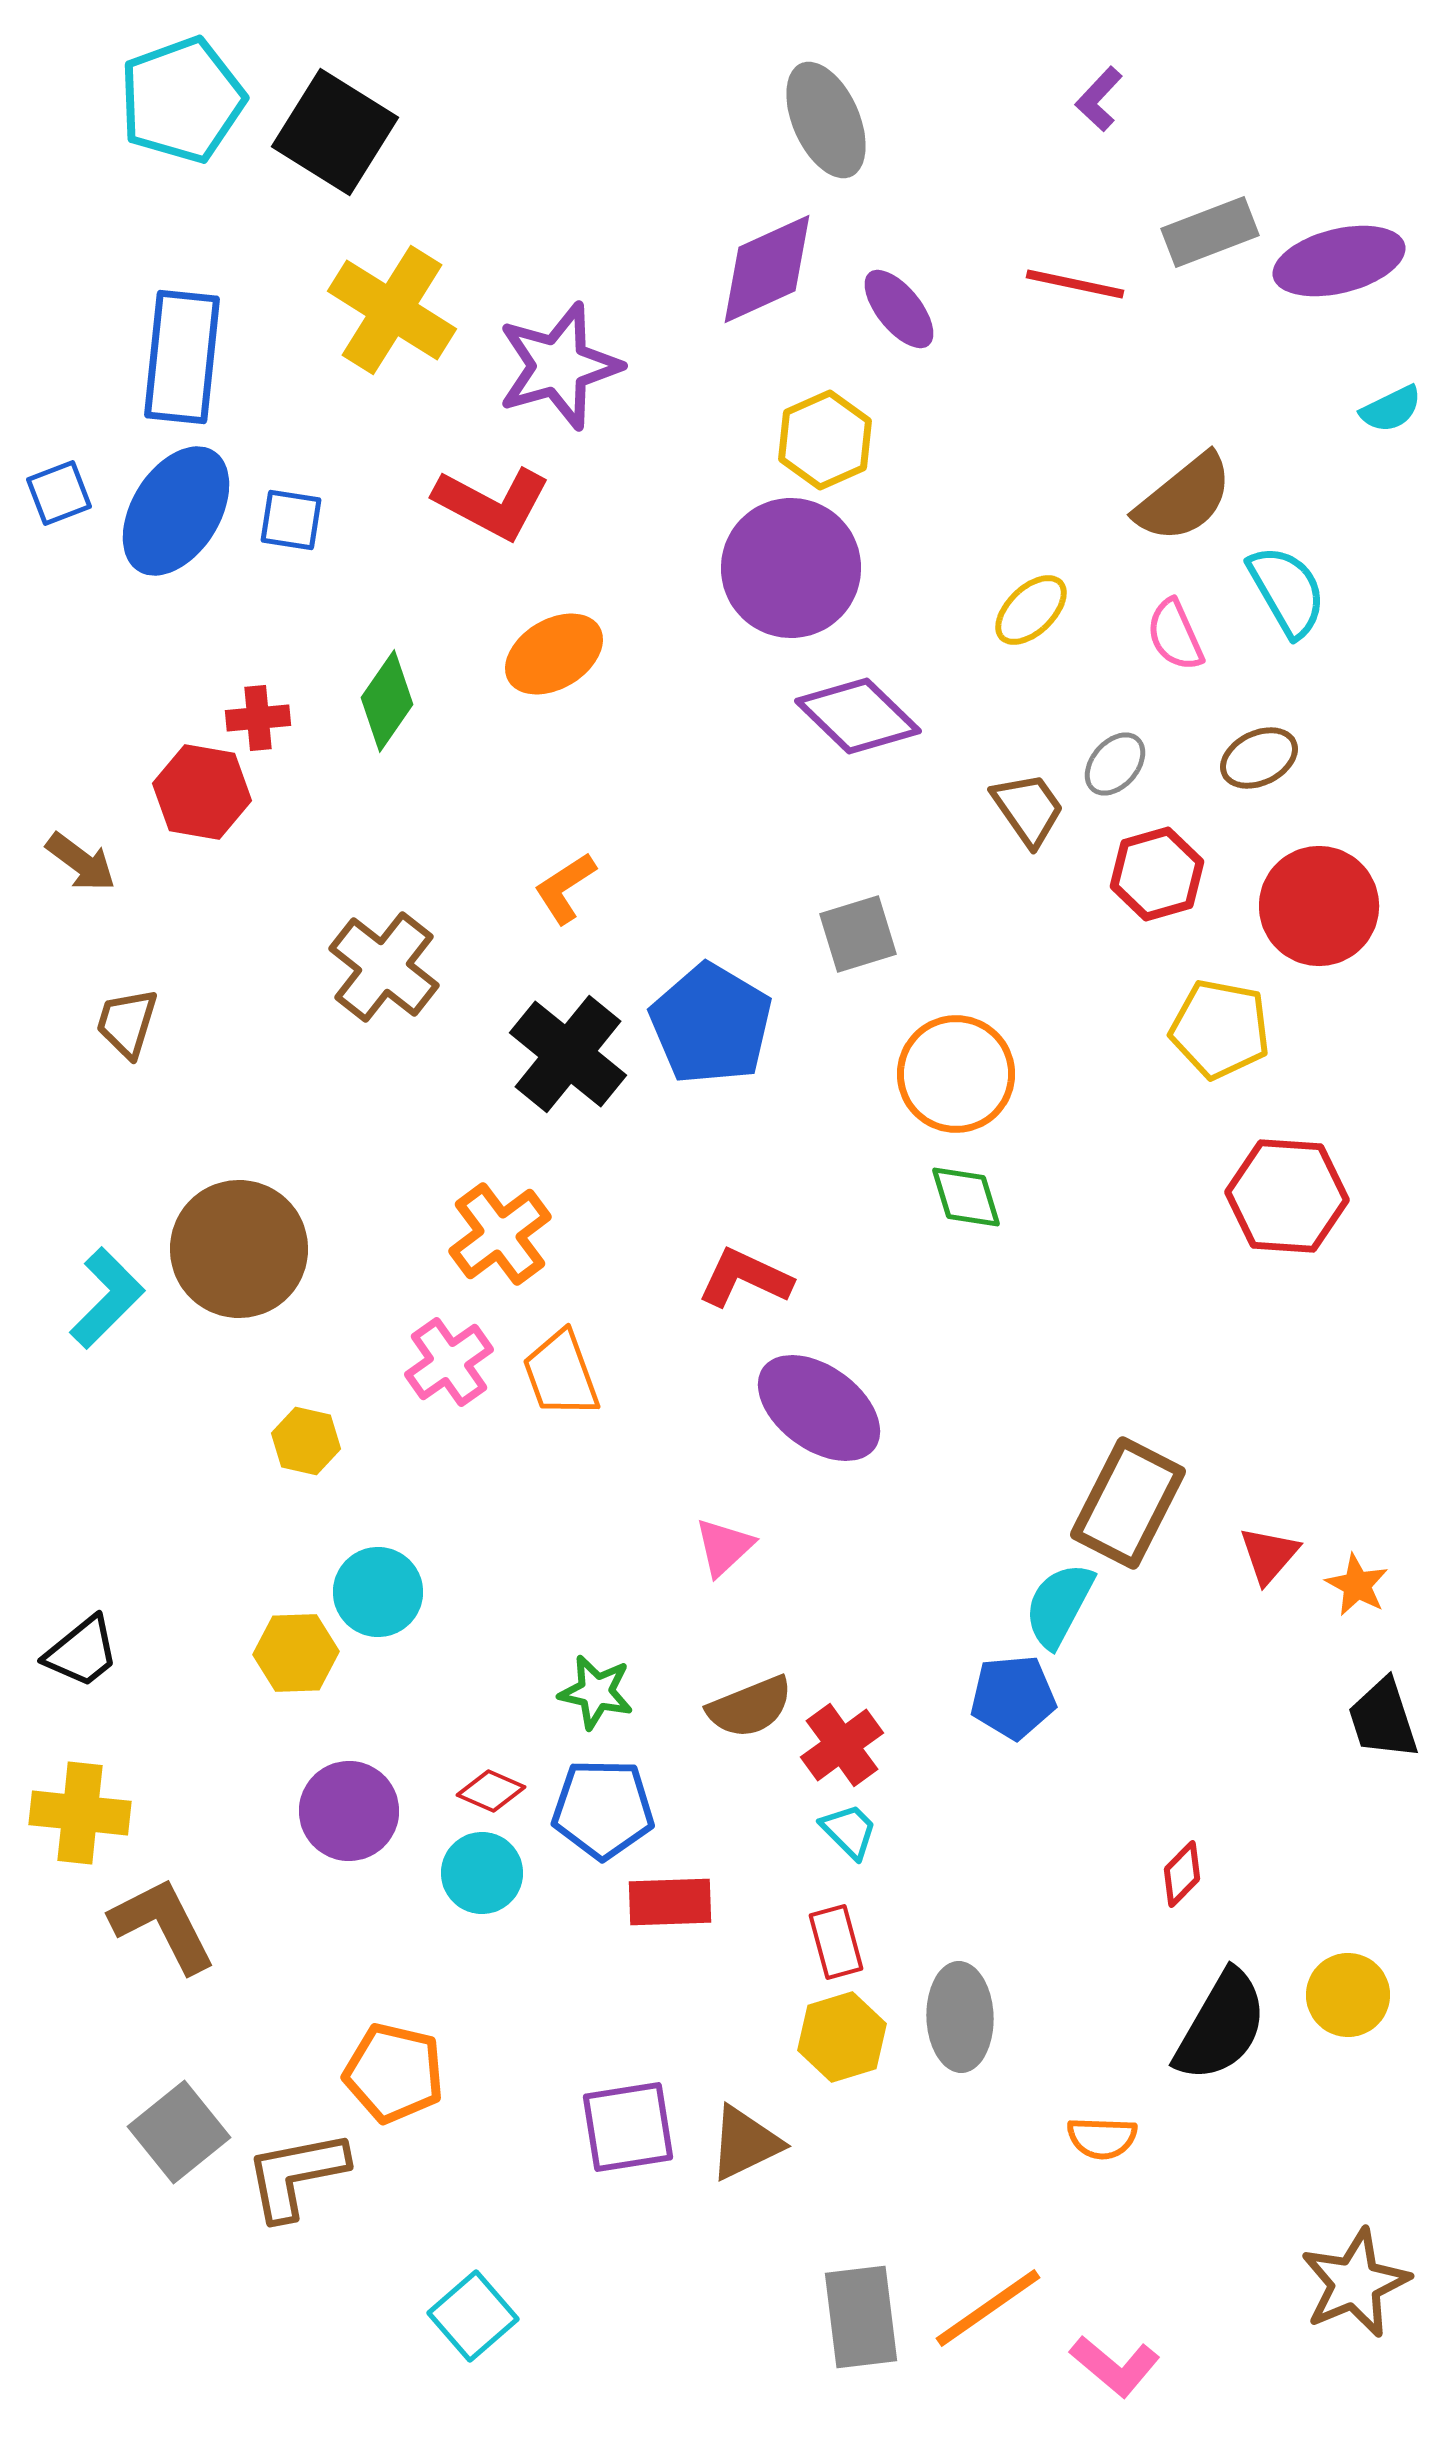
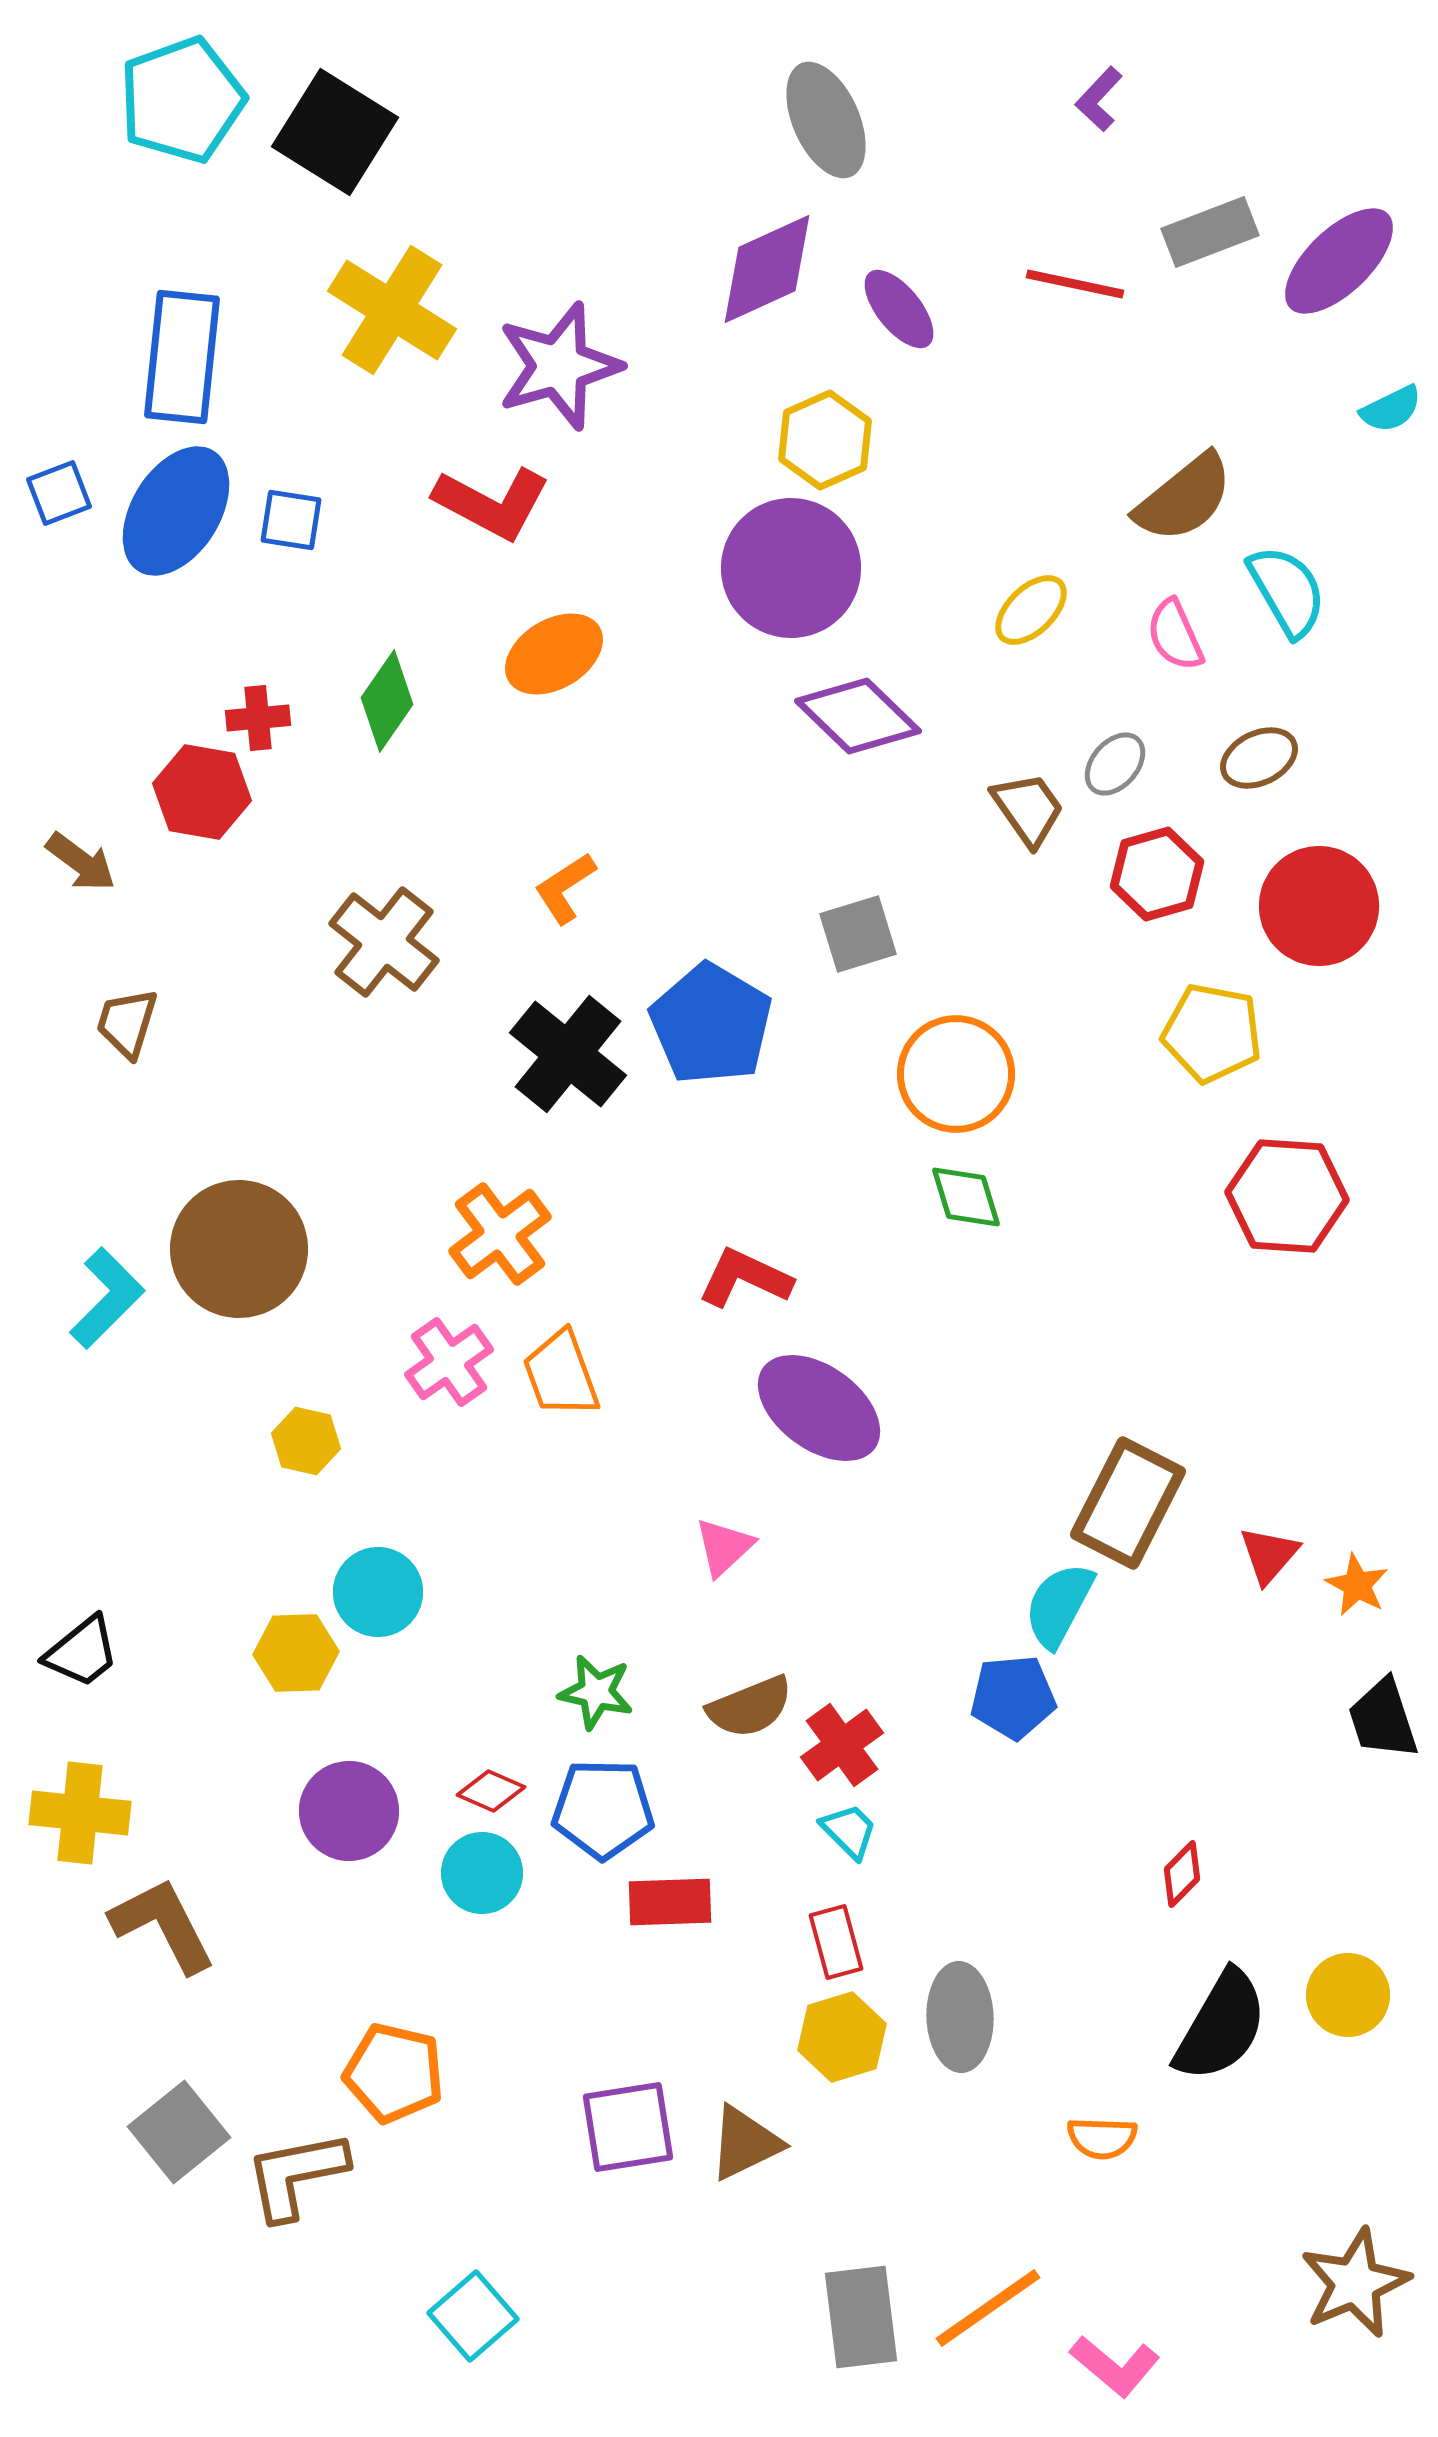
purple ellipse at (1339, 261): rotated 30 degrees counterclockwise
brown cross at (384, 967): moved 25 px up
yellow pentagon at (1220, 1029): moved 8 px left, 4 px down
